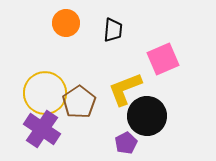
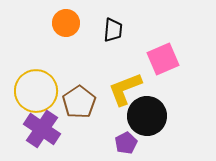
yellow circle: moved 9 px left, 2 px up
